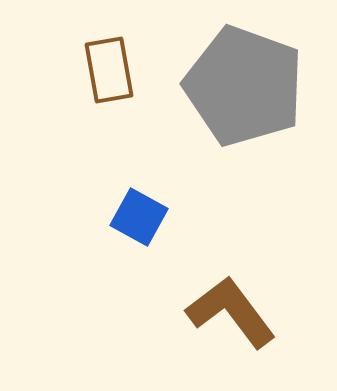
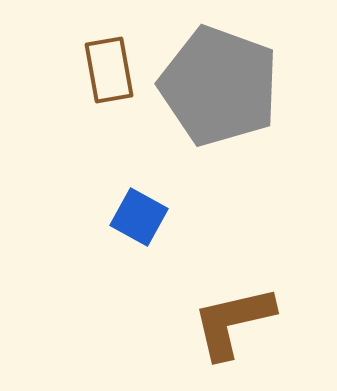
gray pentagon: moved 25 px left
brown L-shape: moved 2 px right, 10 px down; rotated 66 degrees counterclockwise
